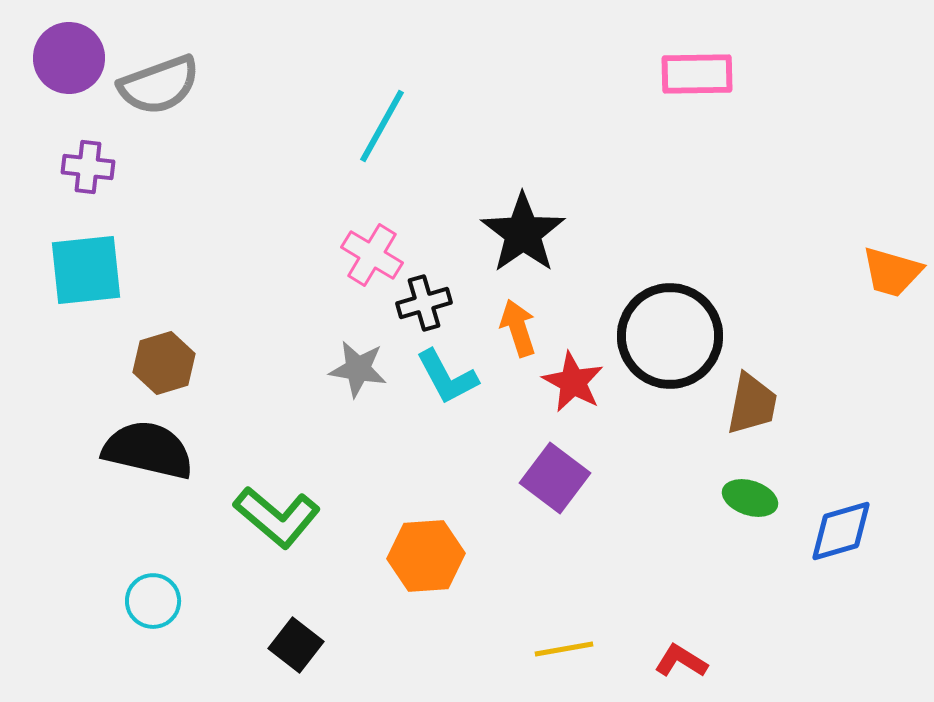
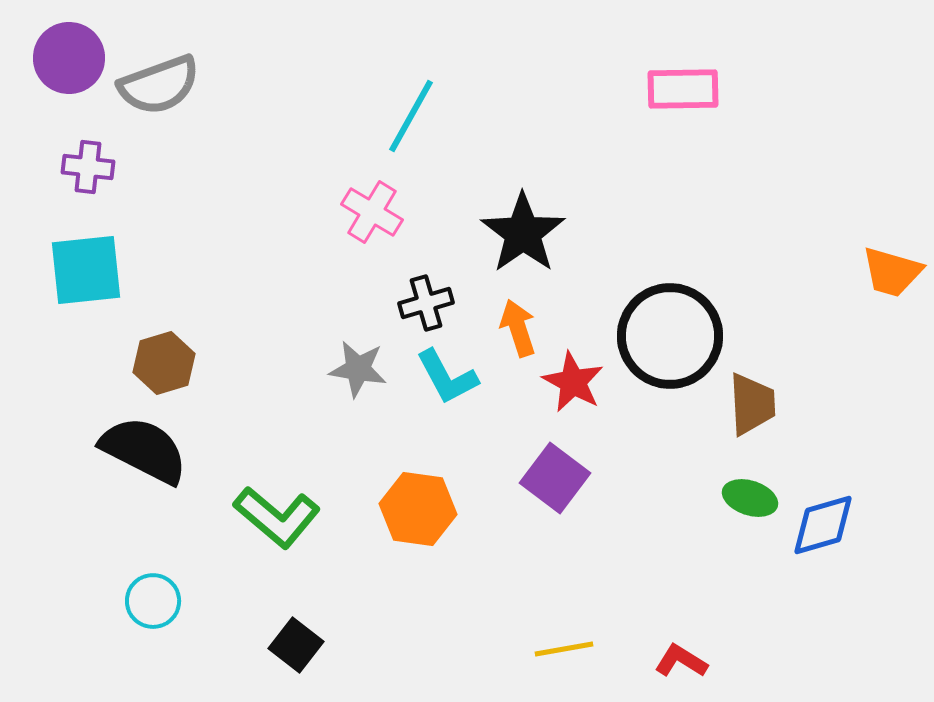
pink rectangle: moved 14 px left, 15 px down
cyan line: moved 29 px right, 10 px up
pink cross: moved 43 px up
black cross: moved 2 px right
brown trapezoid: rotated 14 degrees counterclockwise
black semicircle: moved 4 px left; rotated 14 degrees clockwise
blue diamond: moved 18 px left, 6 px up
orange hexagon: moved 8 px left, 47 px up; rotated 12 degrees clockwise
